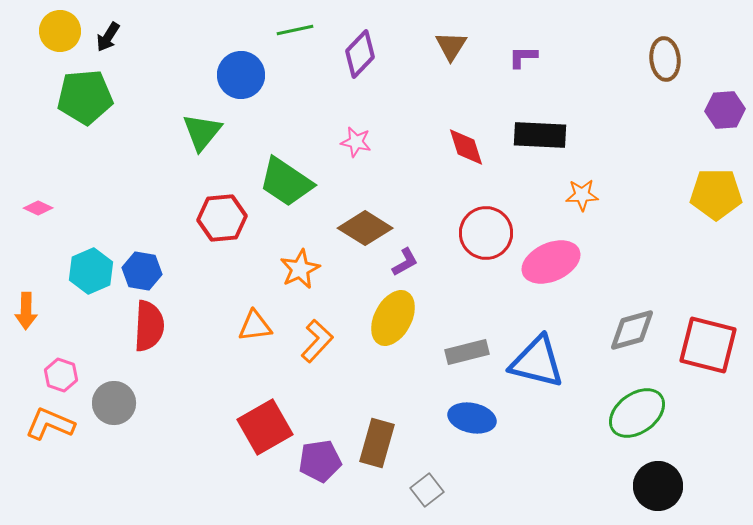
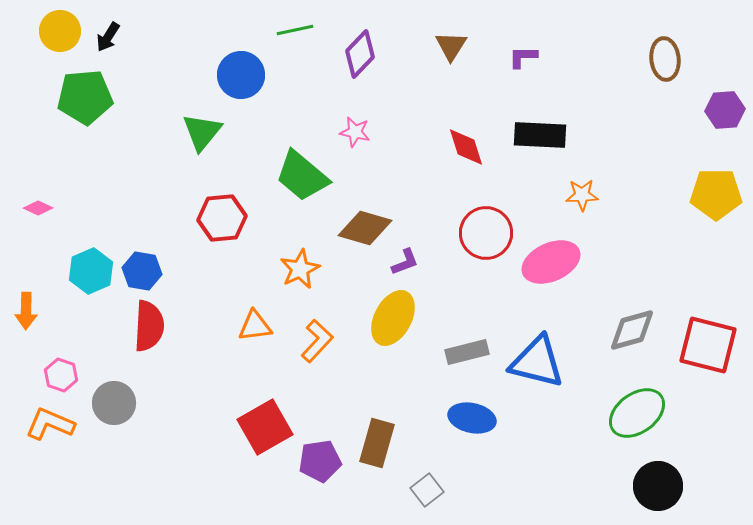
pink star at (356, 142): moved 1 px left, 10 px up
green trapezoid at (286, 182): moved 16 px right, 6 px up; rotated 6 degrees clockwise
brown diamond at (365, 228): rotated 16 degrees counterclockwise
purple L-shape at (405, 262): rotated 8 degrees clockwise
